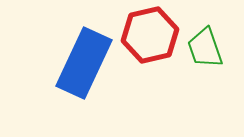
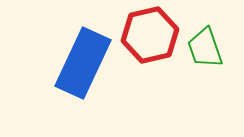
blue rectangle: moved 1 px left
